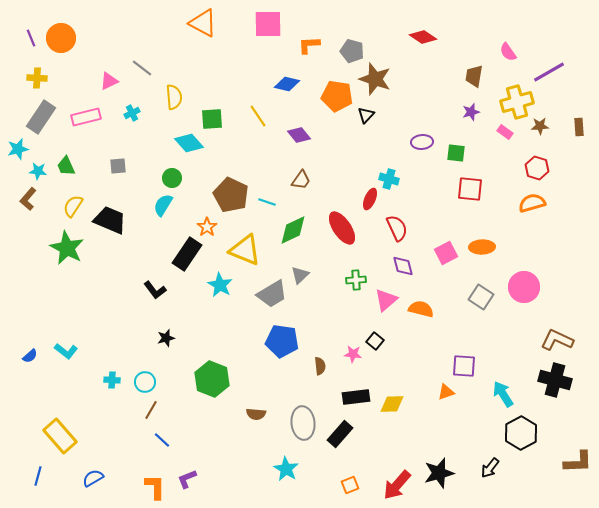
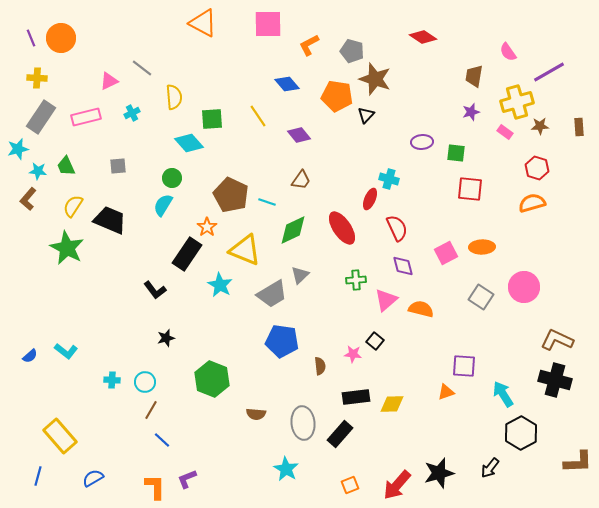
orange L-shape at (309, 45): rotated 25 degrees counterclockwise
blue diamond at (287, 84): rotated 35 degrees clockwise
